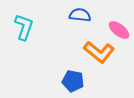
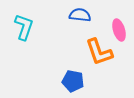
pink ellipse: rotated 35 degrees clockwise
orange L-shape: rotated 32 degrees clockwise
